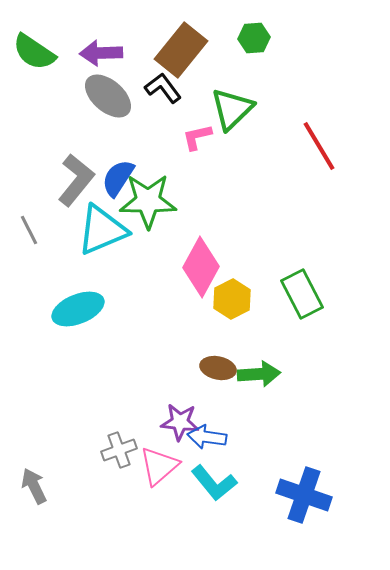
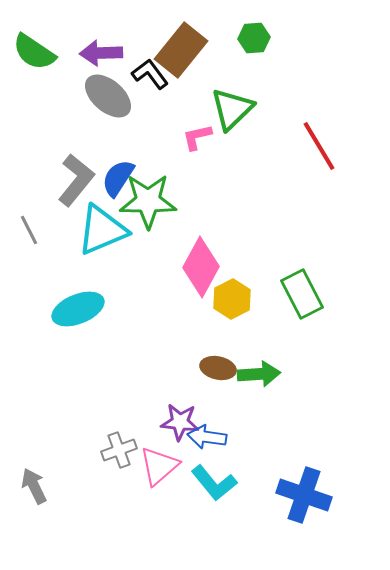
black L-shape: moved 13 px left, 14 px up
